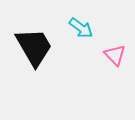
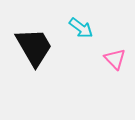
pink triangle: moved 4 px down
